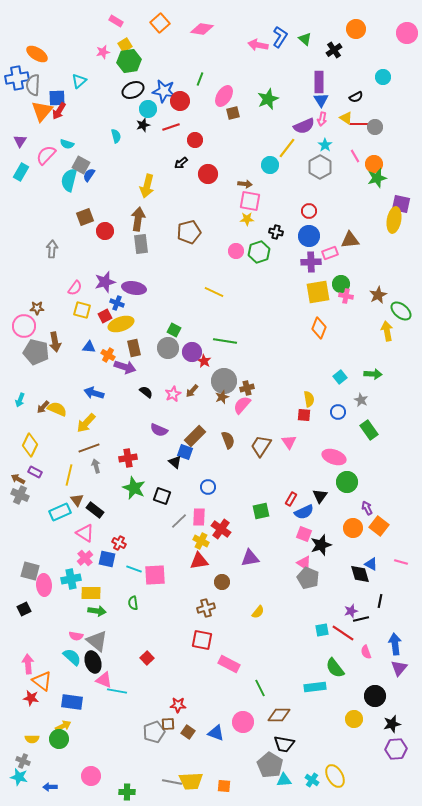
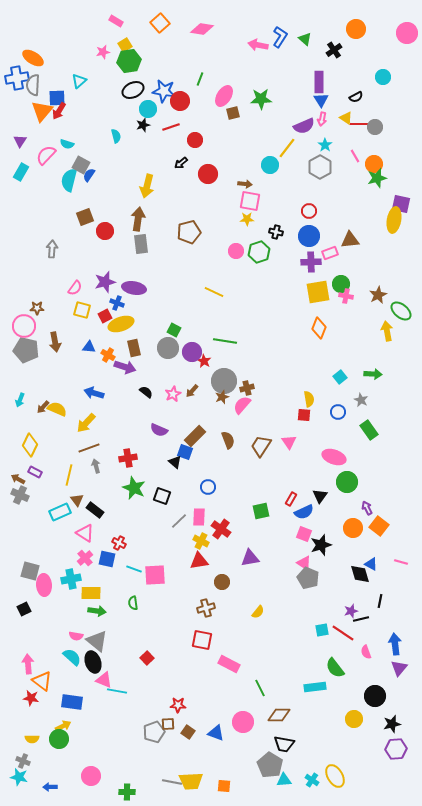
orange ellipse at (37, 54): moved 4 px left, 4 px down
green star at (268, 99): moved 7 px left; rotated 20 degrees clockwise
gray pentagon at (36, 352): moved 10 px left, 2 px up
